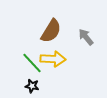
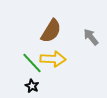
gray arrow: moved 5 px right
black star: rotated 16 degrees clockwise
